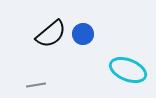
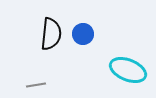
black semicircle: rotated 44 degrees counterclockwise
